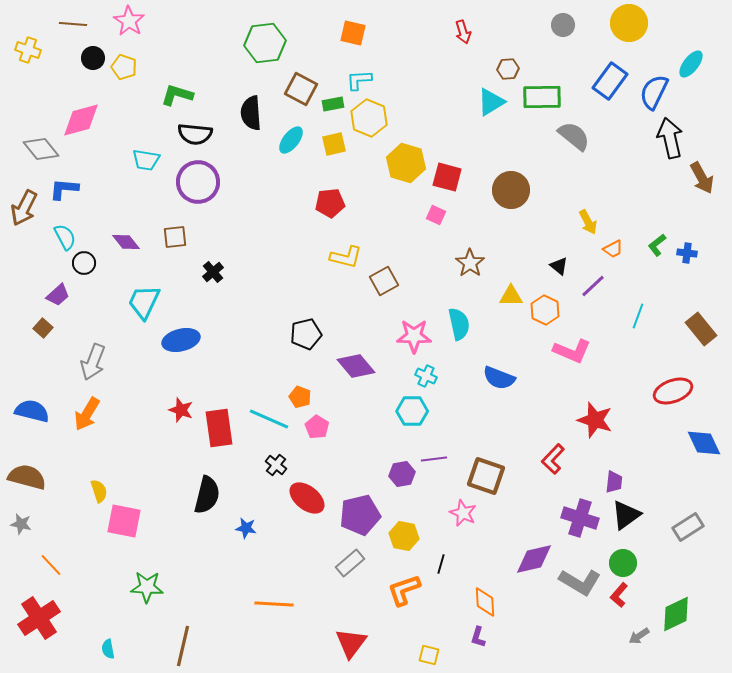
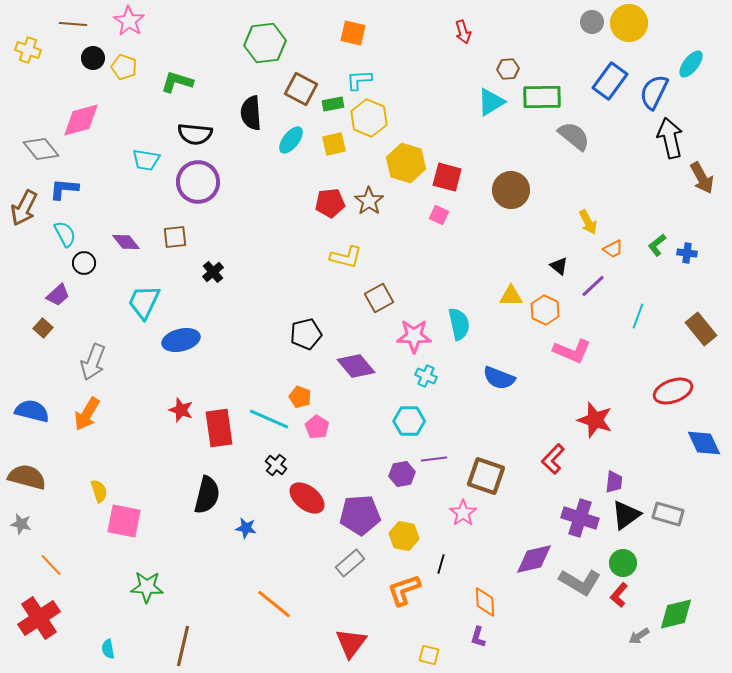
gray circle at (563, 25): moved 29 px right, 3 px up
green L-shape at (177, 95): moved 13 px up
pink square at (436, 215): moved 3 px right
cyan semicircle at (65, 237): moved 3 px up
brown star at (470, 263): moved 101 px left, 62 px up
brown square at (384, 281): moved 5 px left, 17 px down
cyan hexagon at (412, 411): moved 3 px left, 10 px down
pink star at (463, 513): rotated 12 degrees clockwise
purple pentagon at (360, 515): rotated 9 degrees clockwise
gray rectangle at (688, 527): moved 20 px left, 13 px up; rotated 48 degrees clockwise
orange line at (274, 604): rotated 36 degrees clockwise
green diamond at (676, 614): rotated 12 degrees clockwise
